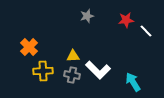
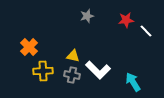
yellow triangle: rotated 16 degrees clockwise
